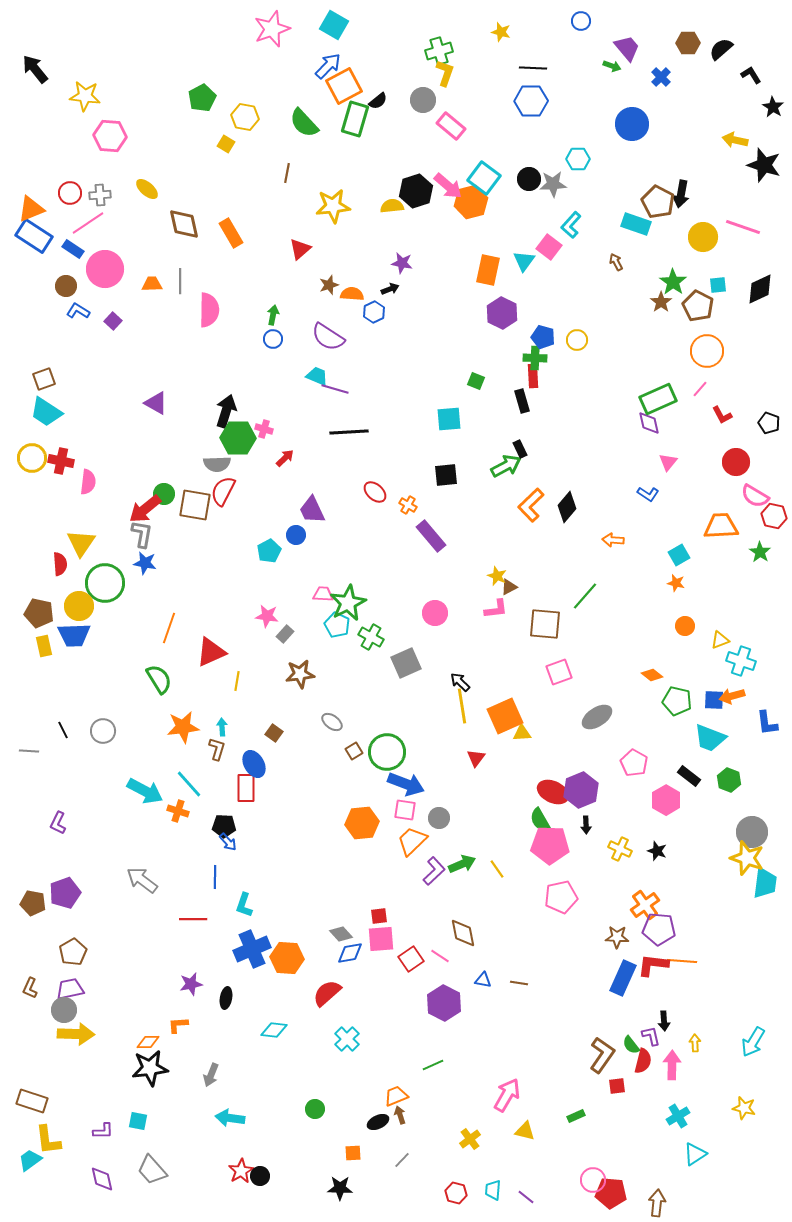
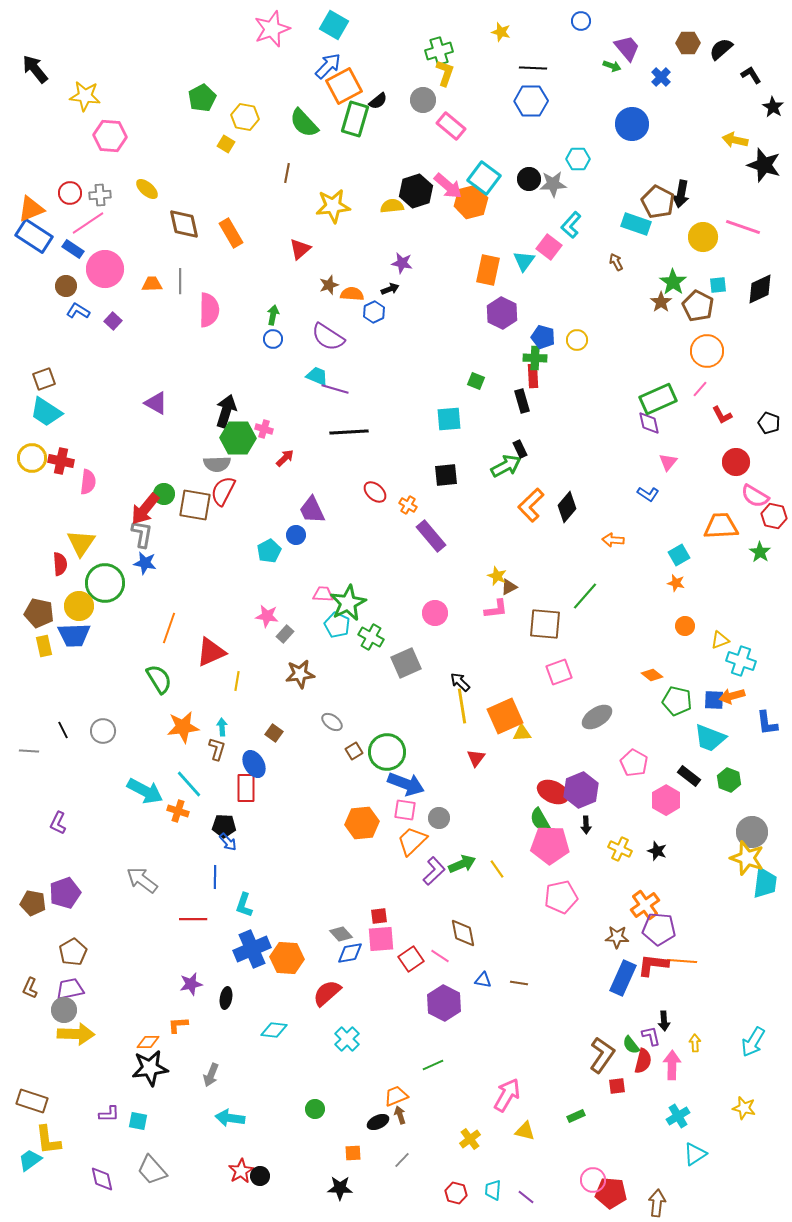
red arrow at (145, 509): rotated 12 degrees counterclockwise
purple L-shape at (103, 1131): moved 6 px right, 17 px up
